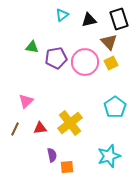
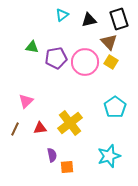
yellow square: moved 1 px up; rotated 32 degrees counterclockwise
